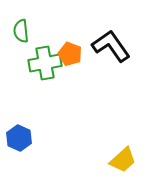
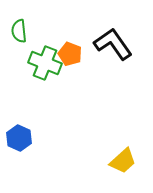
green semicircle: moved 2 px left
black L-shape: moved 2 px right, 2 px up
green cross: rotated 32 degrees clockwise
yellow trapezoid: moved 1 px down
